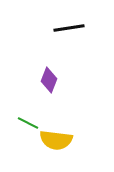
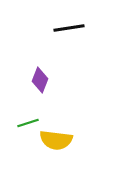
purple diamond: moved 9 px left
green line: rotated 45 degrees counterclockwise
